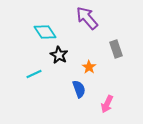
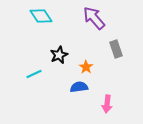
purple arrow: moved 7 px right
cyan diamond: moved 4 px left, 16 px up
black star: rotated 18 degrees clockwise
orange star: moved 3 px left
blue semicircle: moved 2 px up; rotated 78 degrees counterclockwise
pink arrow: rotated 18 degrees counterclockwise
